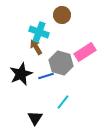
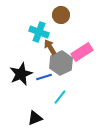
brown circle: moved 1 px left
brown arrow: moved 14 px right
pink rectangle: moved 3 px left
gray hexagon: rotated 20 degrees clockwise
blue line: moved 2 px left, 1 px down
cyan line: moved 3 px left, 5 px up
black triangle: rotated 35 degrees clockwise
